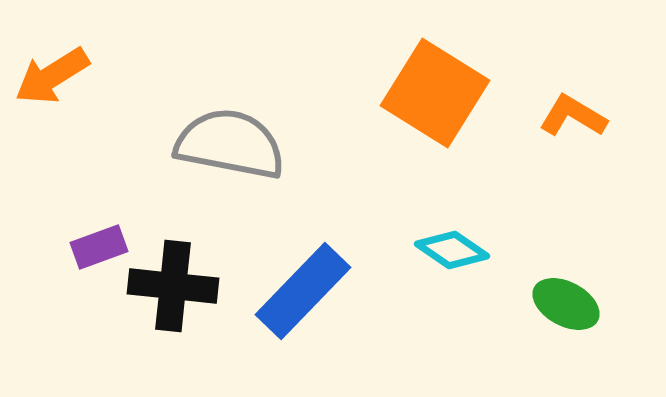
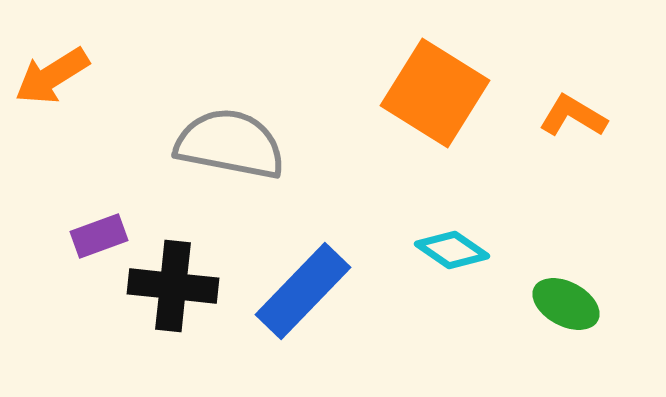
purple rectangle: moved 11 px up
